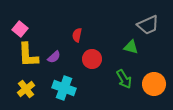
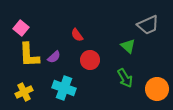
pink square: moved 1 px right, 1 px up
red semicircle: rotated 48 degrees counterclockwise
green triangle: moved 3 px left, 1 px up; rotated 28 degrees clockwise
yellow L-shape: moved 1 px right
red circle: moved 2 px left, 1 px down
green arrow: moved 1 px right, 1 px up
orange circle: moved 3 px right, 5 px down
yellow cross: moved 2 px left, 3 px down; rotated 12 degrees clockwise
